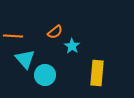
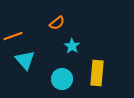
orange semicircle: moved 2 px right, 9 px up
orange line: rotated 24 degrees counterclockwise
cyan triangle: moved 1 px down
cyan circle: moved 17 px right, 4 px down
